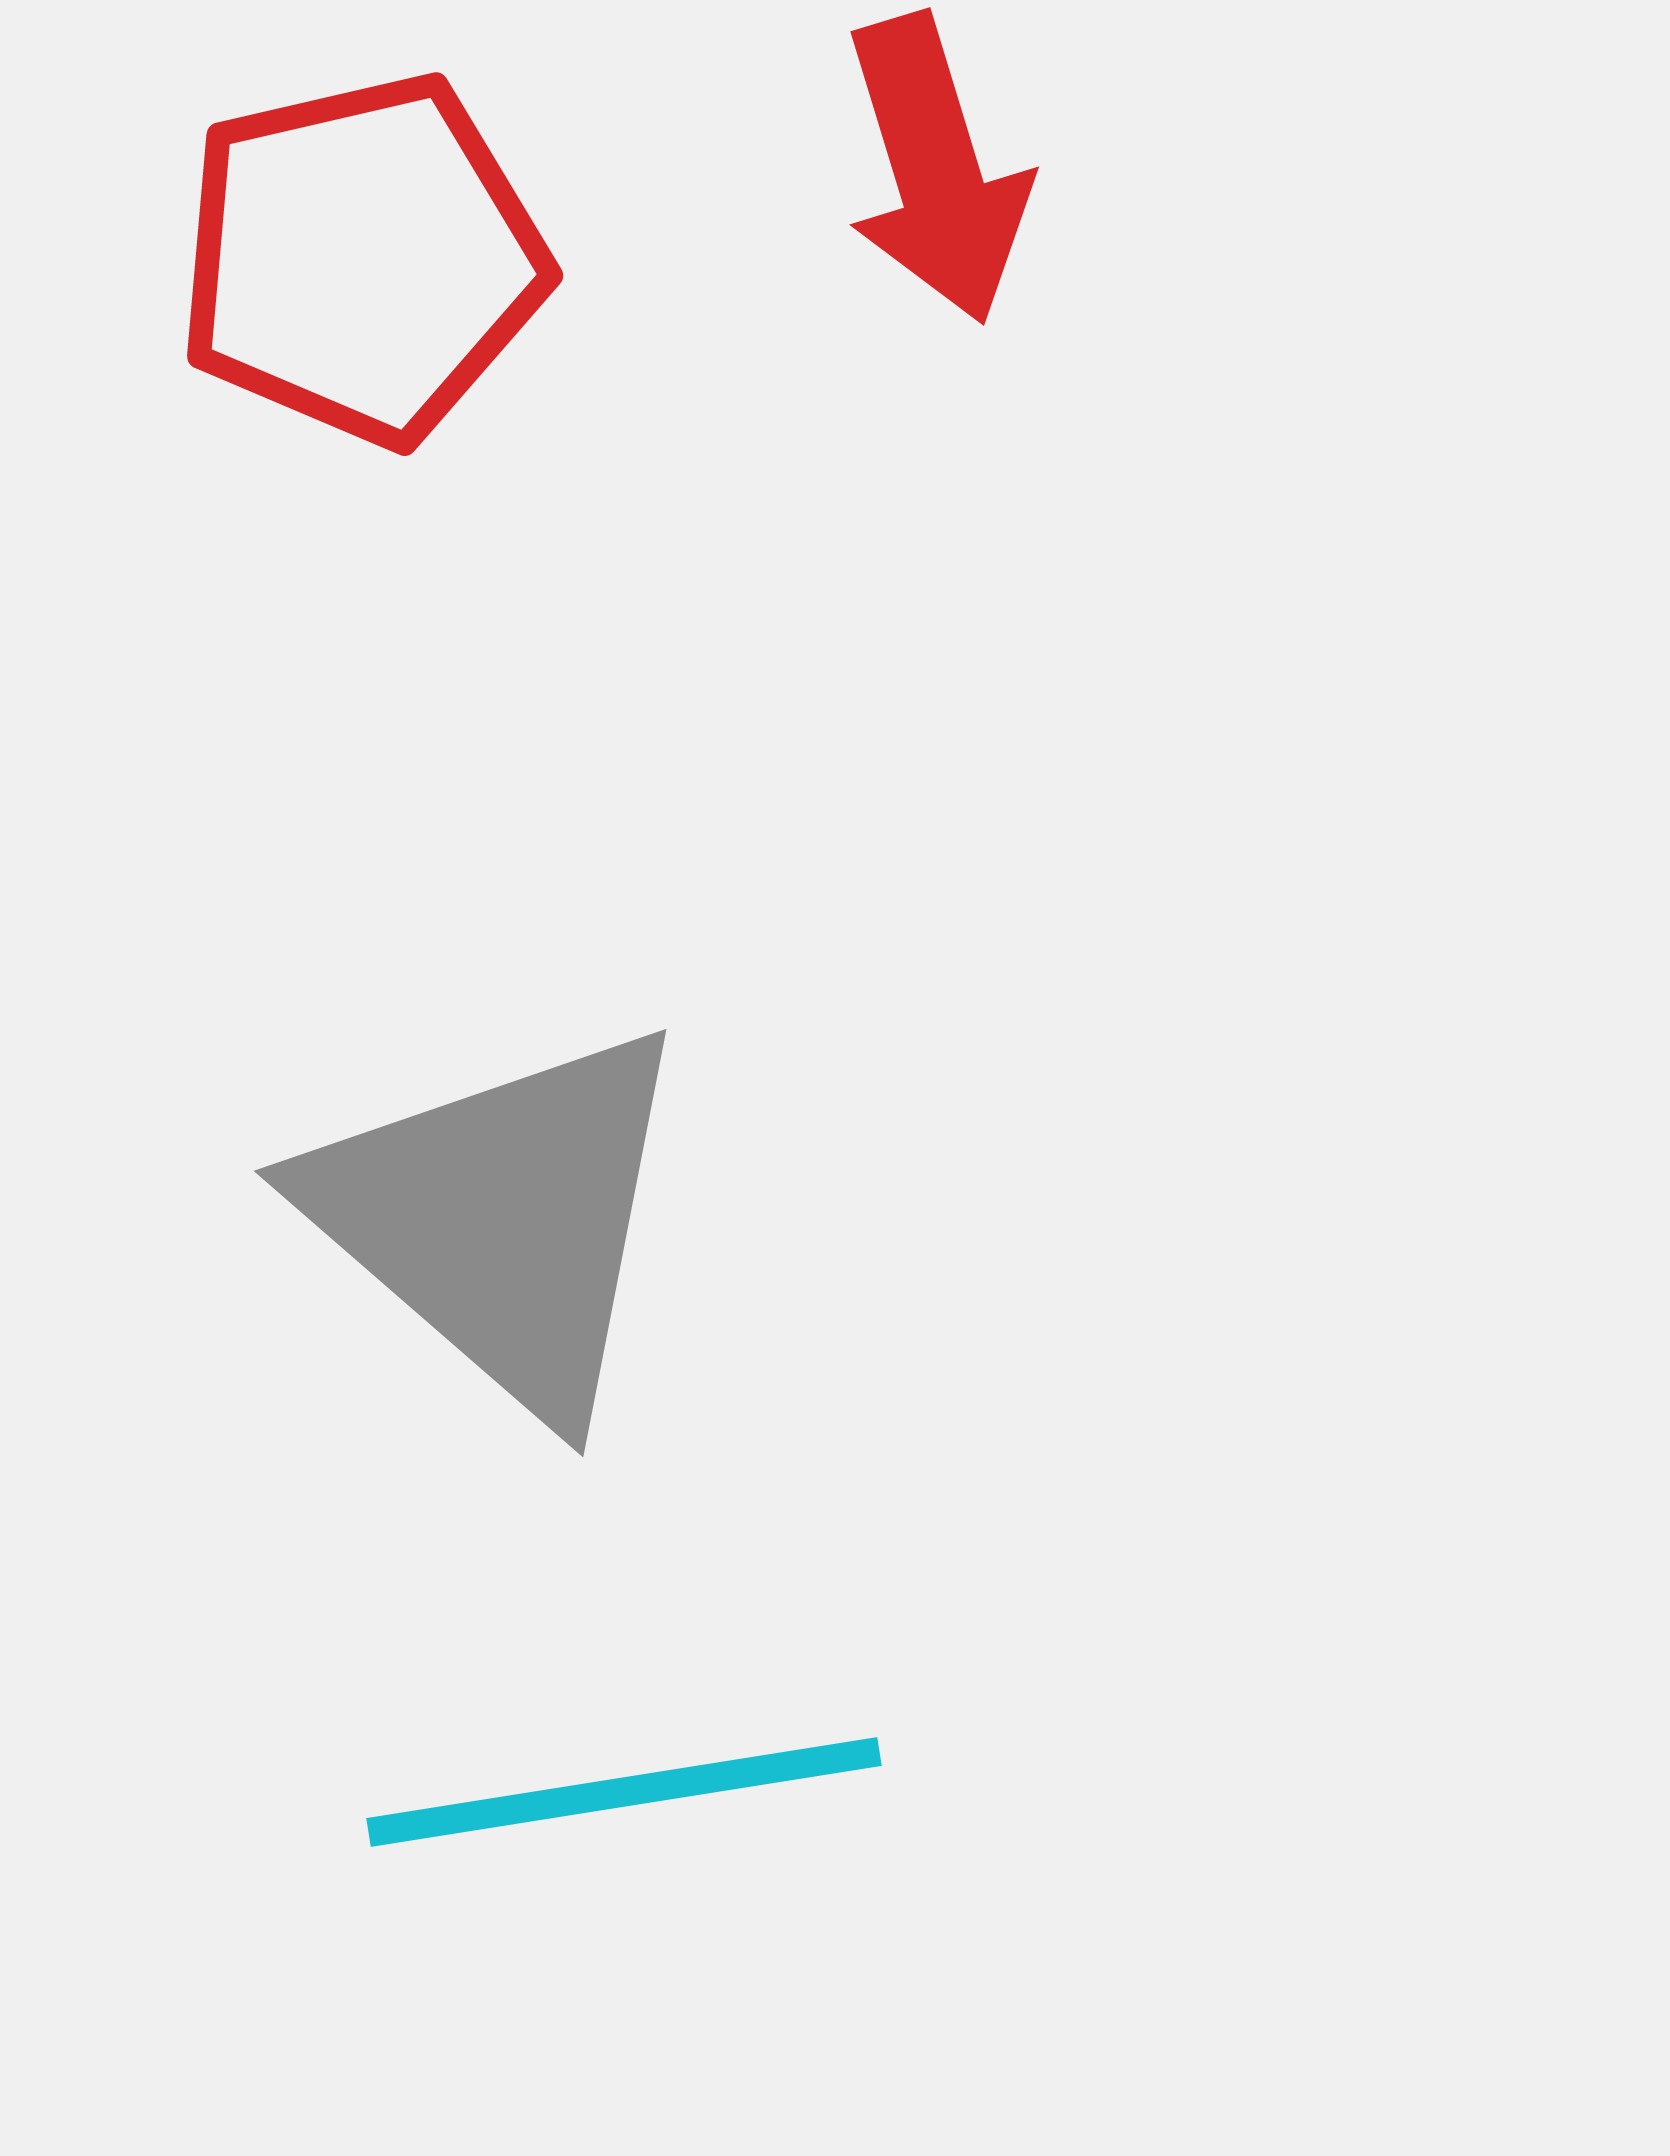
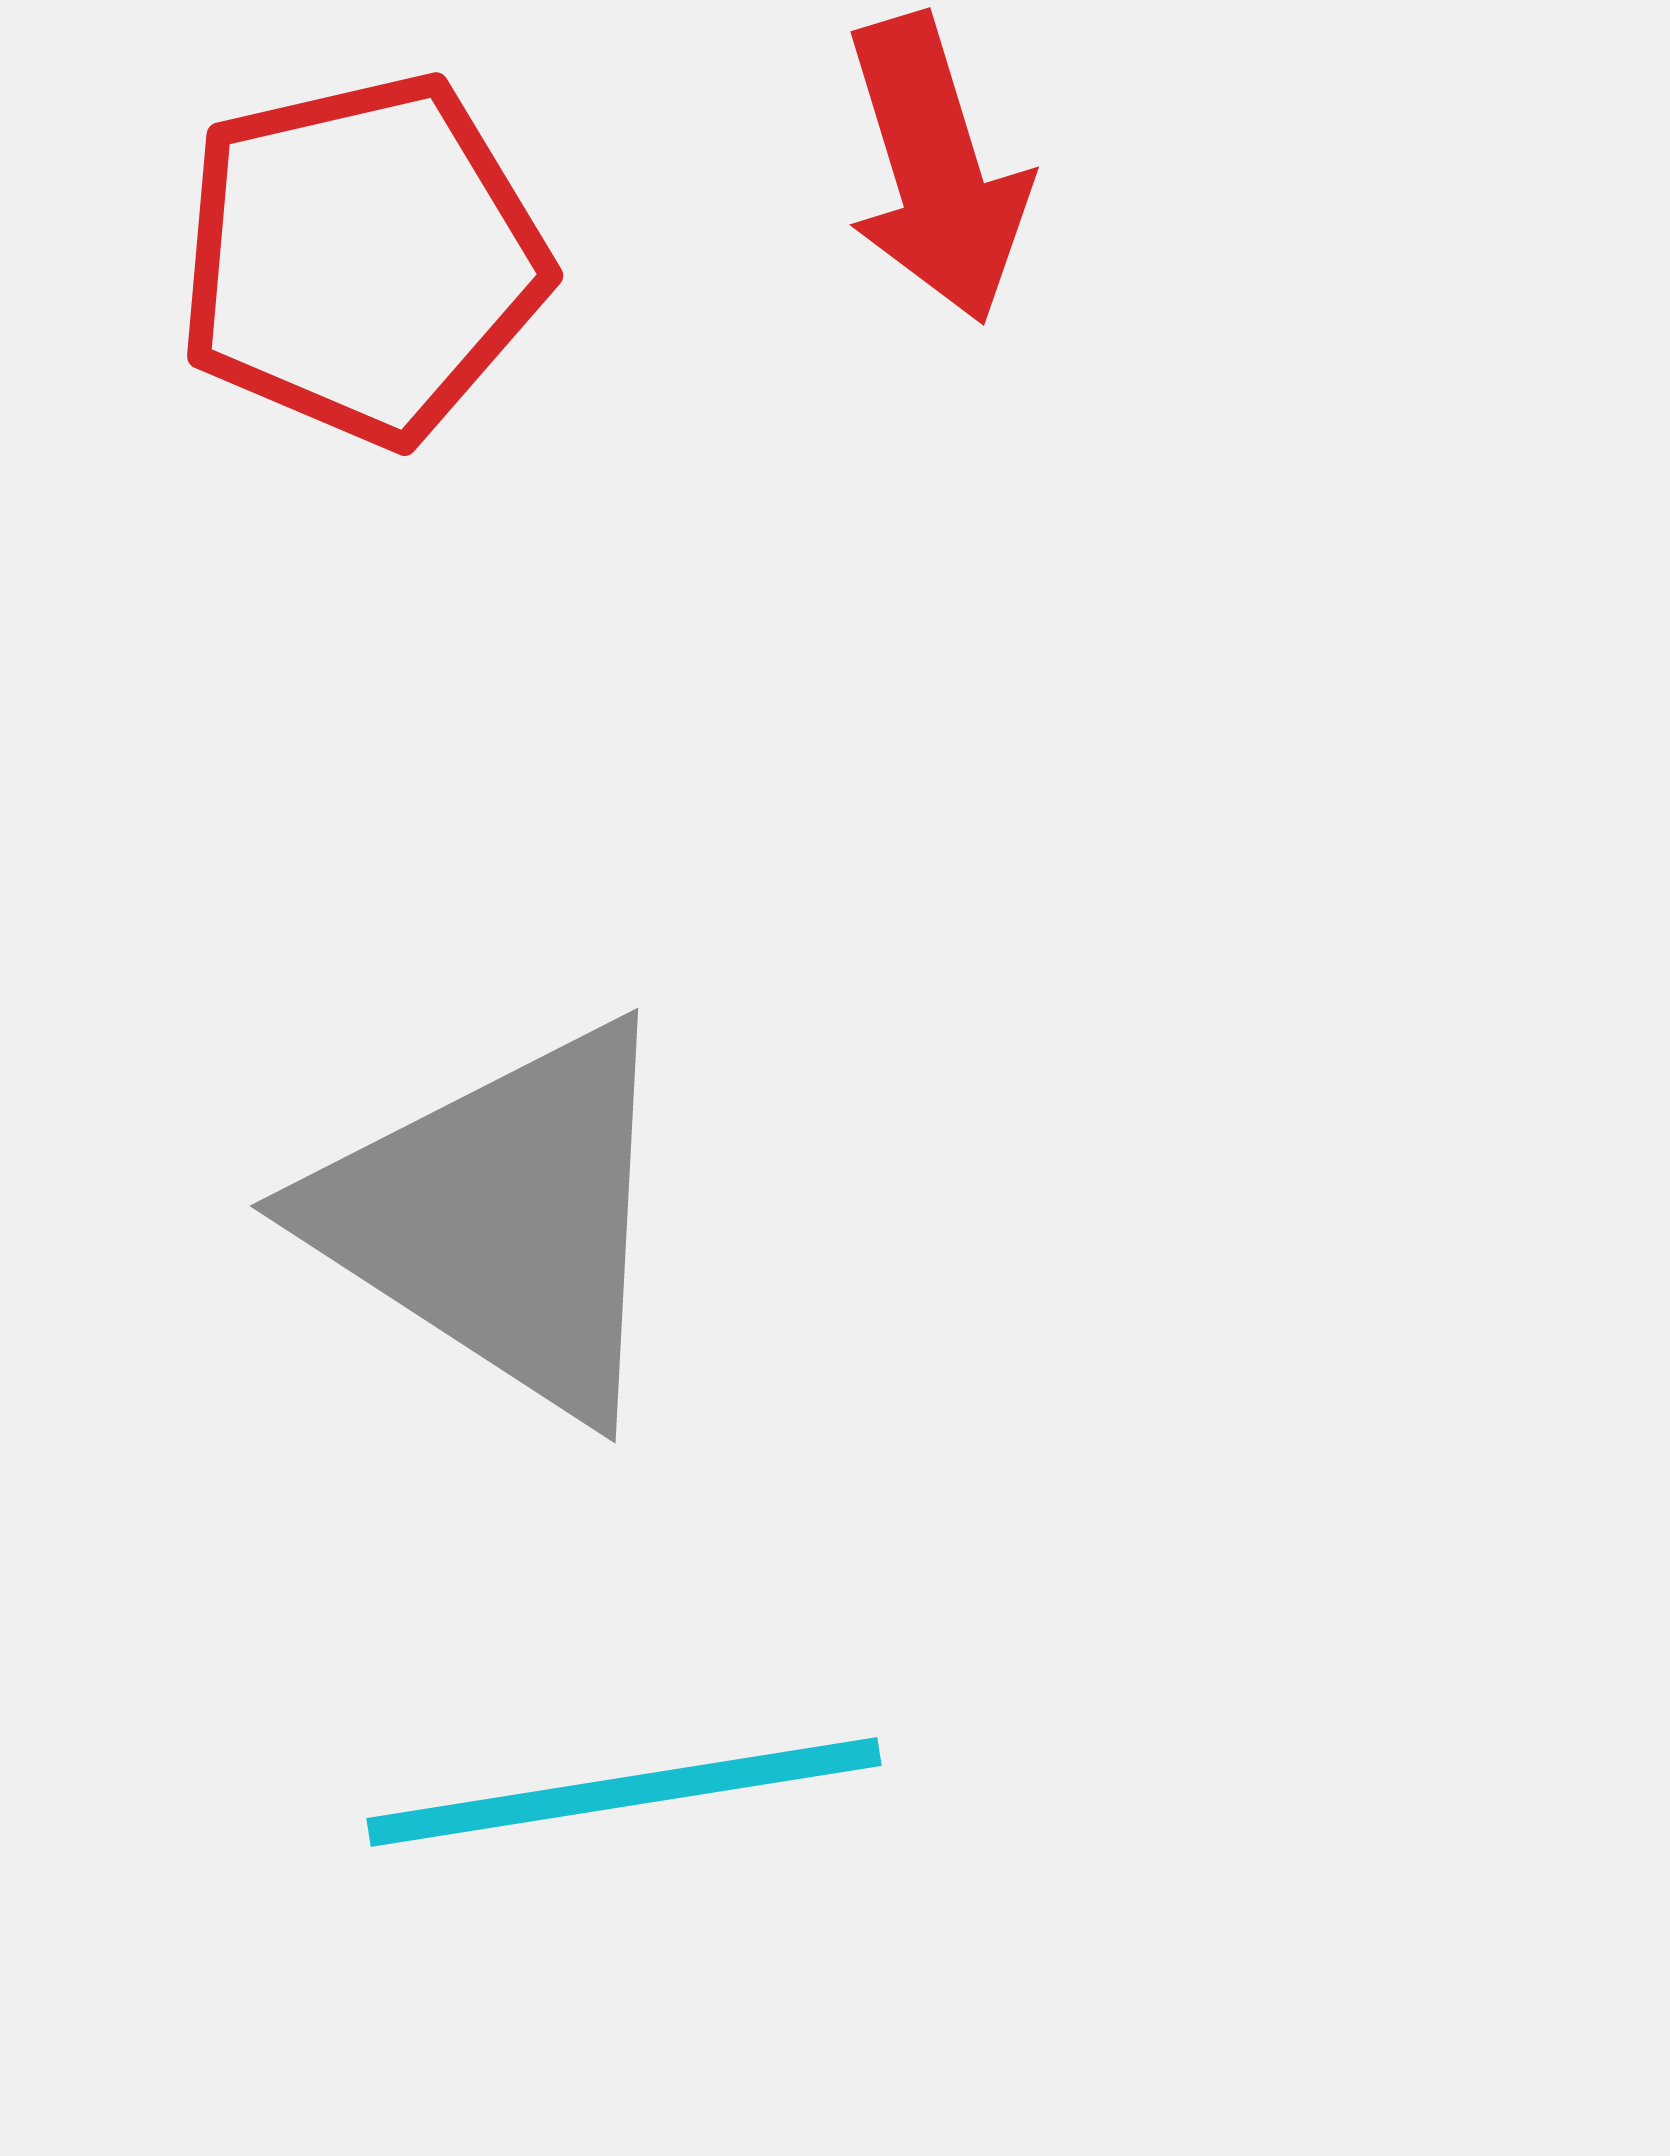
gray triangle: rotated 8 degrees counterclockwise
